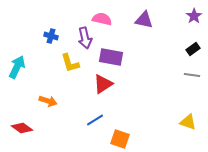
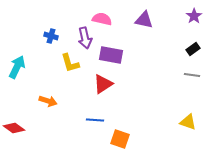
purple rectangle: moved 2 px up
blue line: rotated 36 degrees clockwise
red diamond: moved 8 px left
